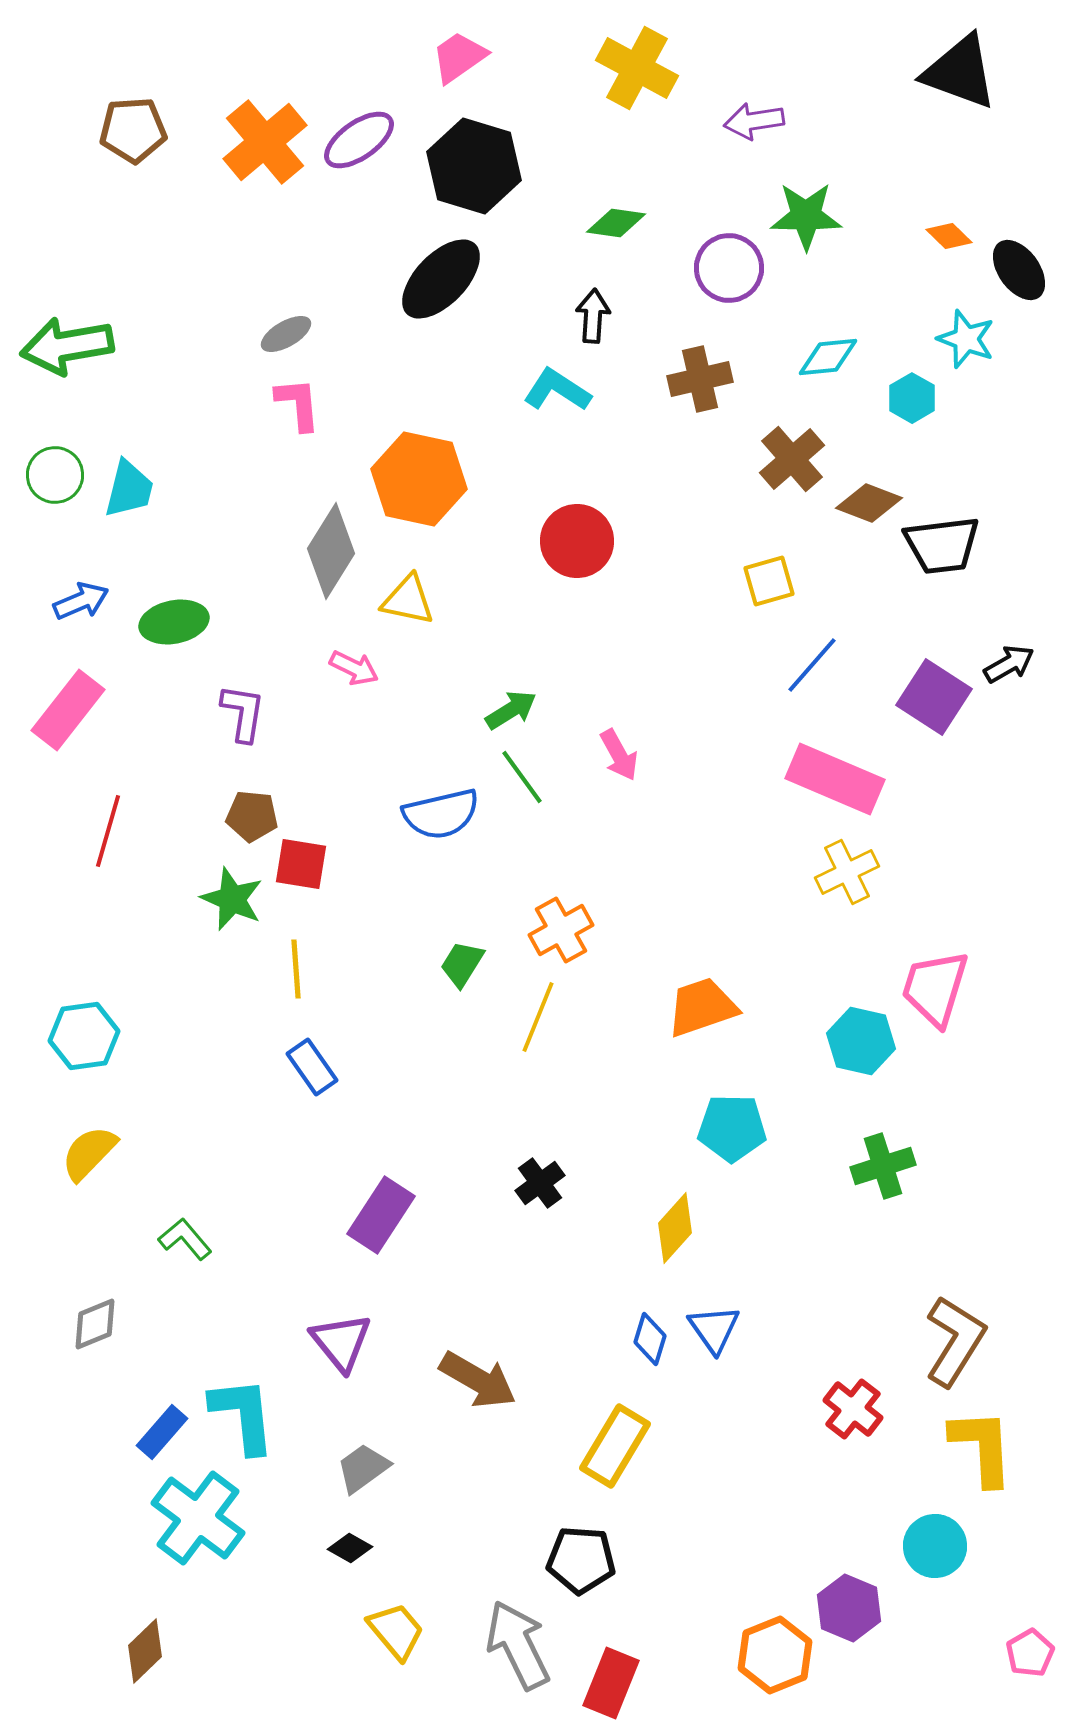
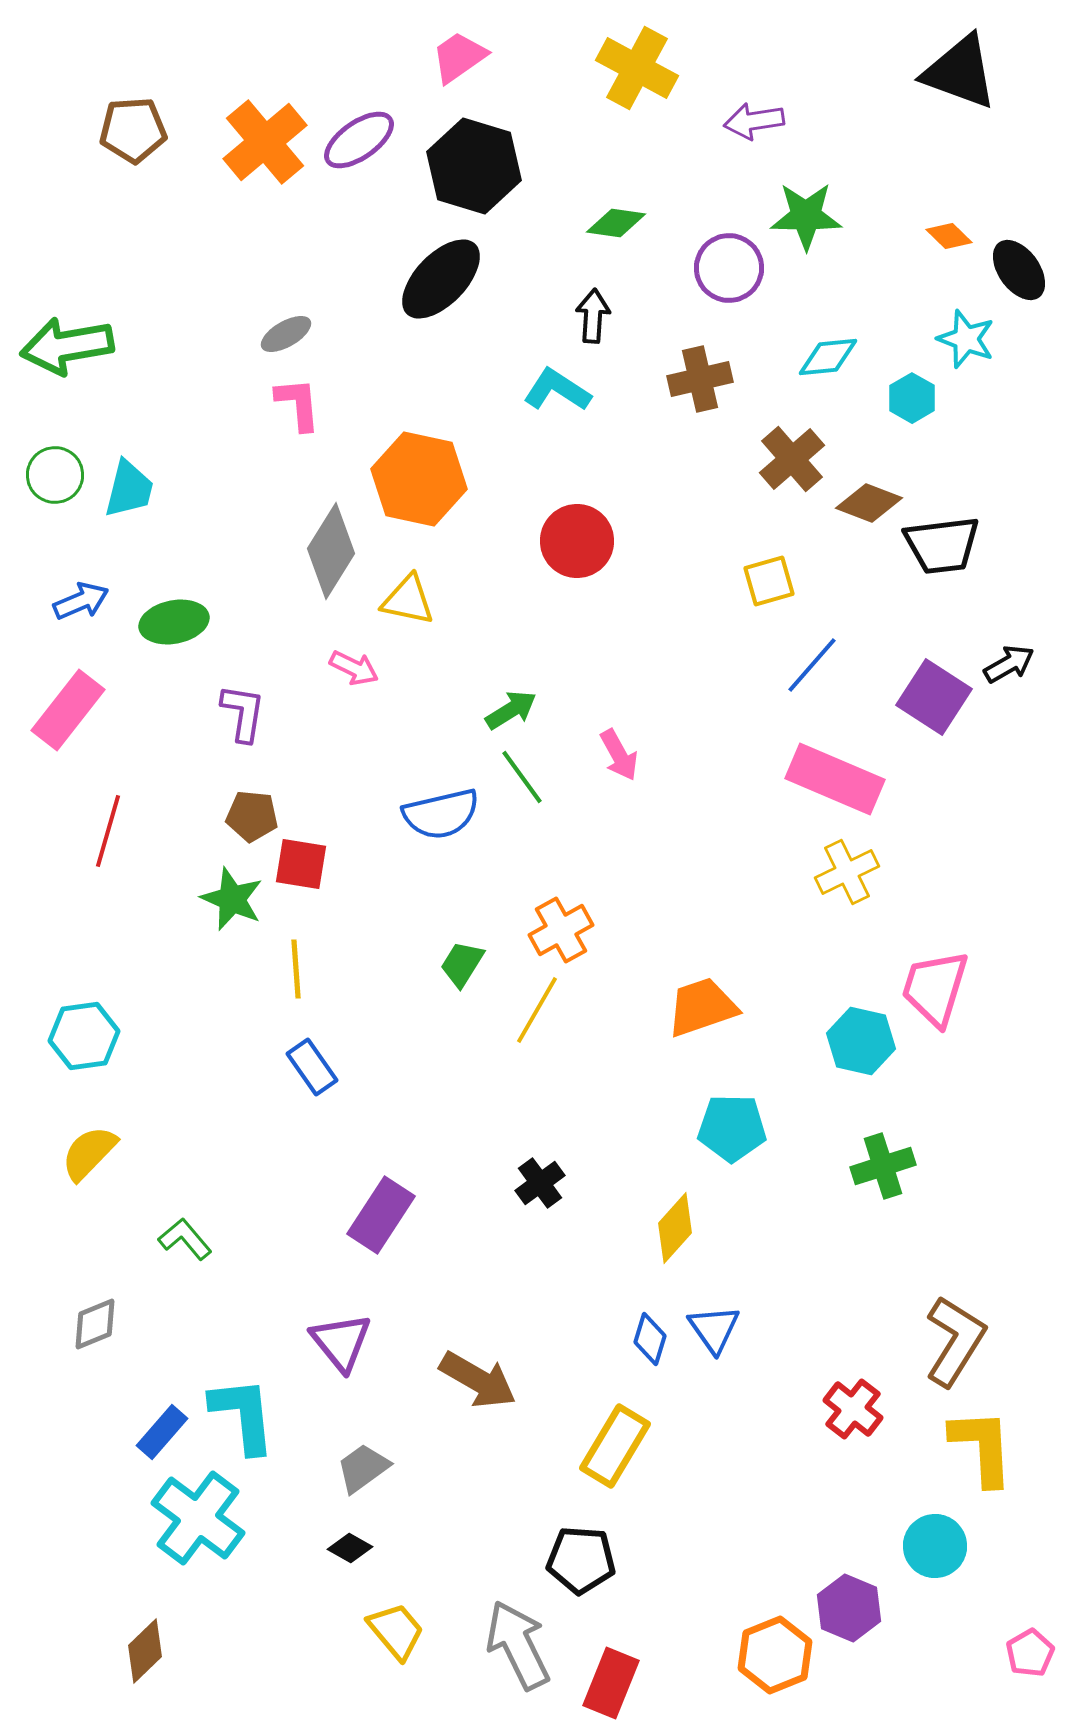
yellow line at (538, 1017): moved 1 px left, 7 px up; rotated 8 degrees clockwise
